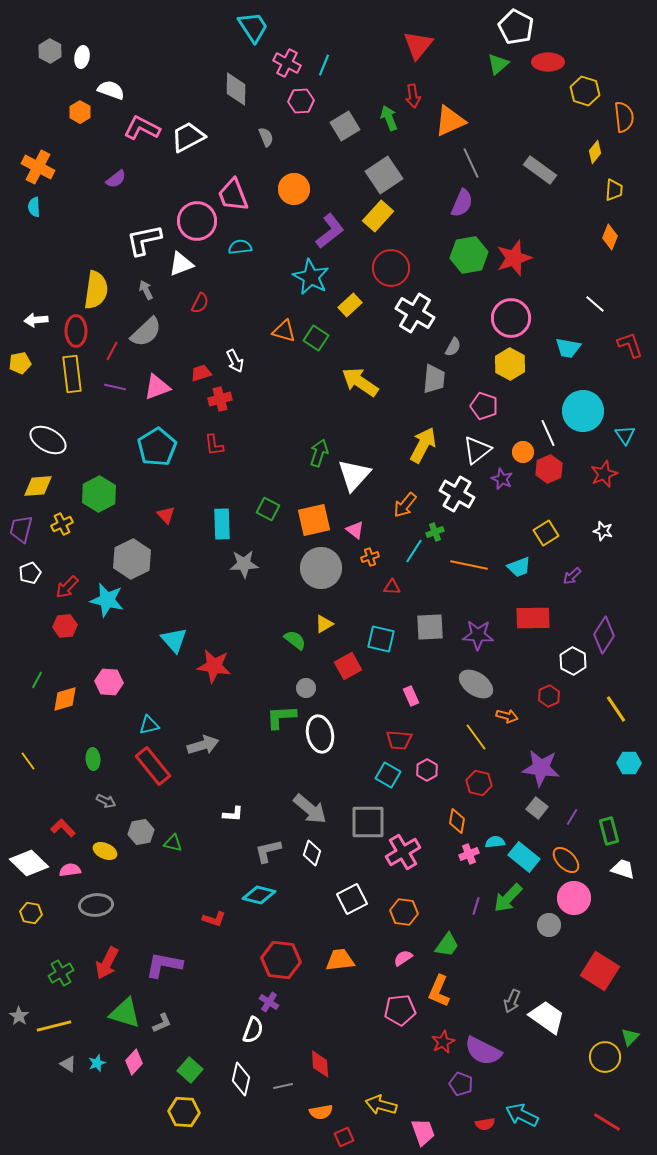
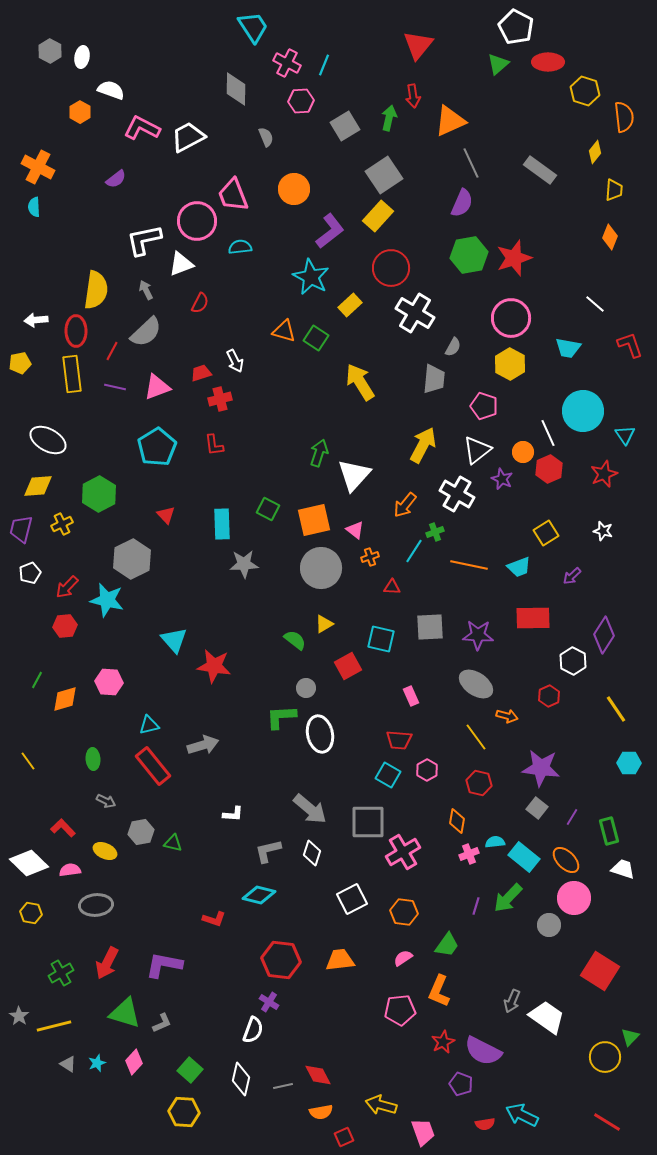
green arrow at (389, 118): rotated 35 degrees clockwise
yellow arrow at (360, 382): rotated 24 degrees clockwise
red diamond at (320, 1064): moved 2 px left, 11 px down; rotated 24 degrees counterclockwise
